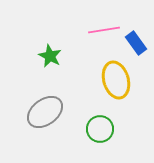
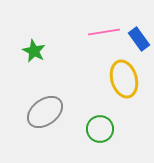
pink line: moved 2 px down
blue rectangle: moved 3 px right, 4 px up
green star: moved 16 px left, 5 px up
yellow ellipse: moved 8 px right, 1 px up
